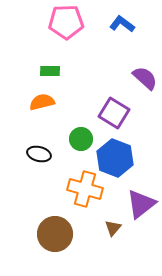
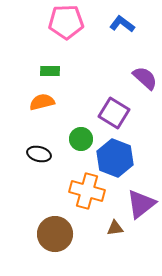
orange cross: moved 2 px right, 2 px down
brown triangle: moved 2 px right; rotated 42 degrees clockwise
